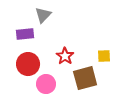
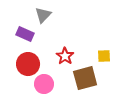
purple rectangle: rotated 30 degrees clockwise
pink circle: moved 2 px left
